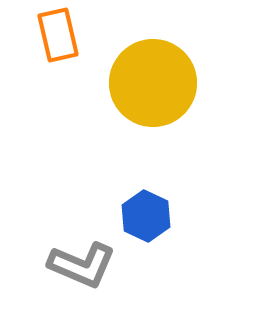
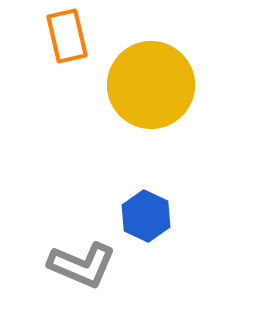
orange rectangle: moved 9 px right, 1 px down
yellow circle: moved 2 px left, 2 px down
